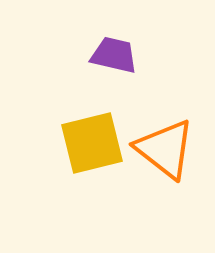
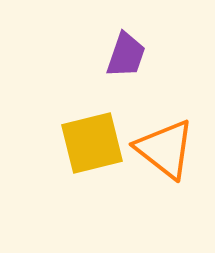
purple trapezoid: moved 12 px right; rotated 96 degrees clockwise
